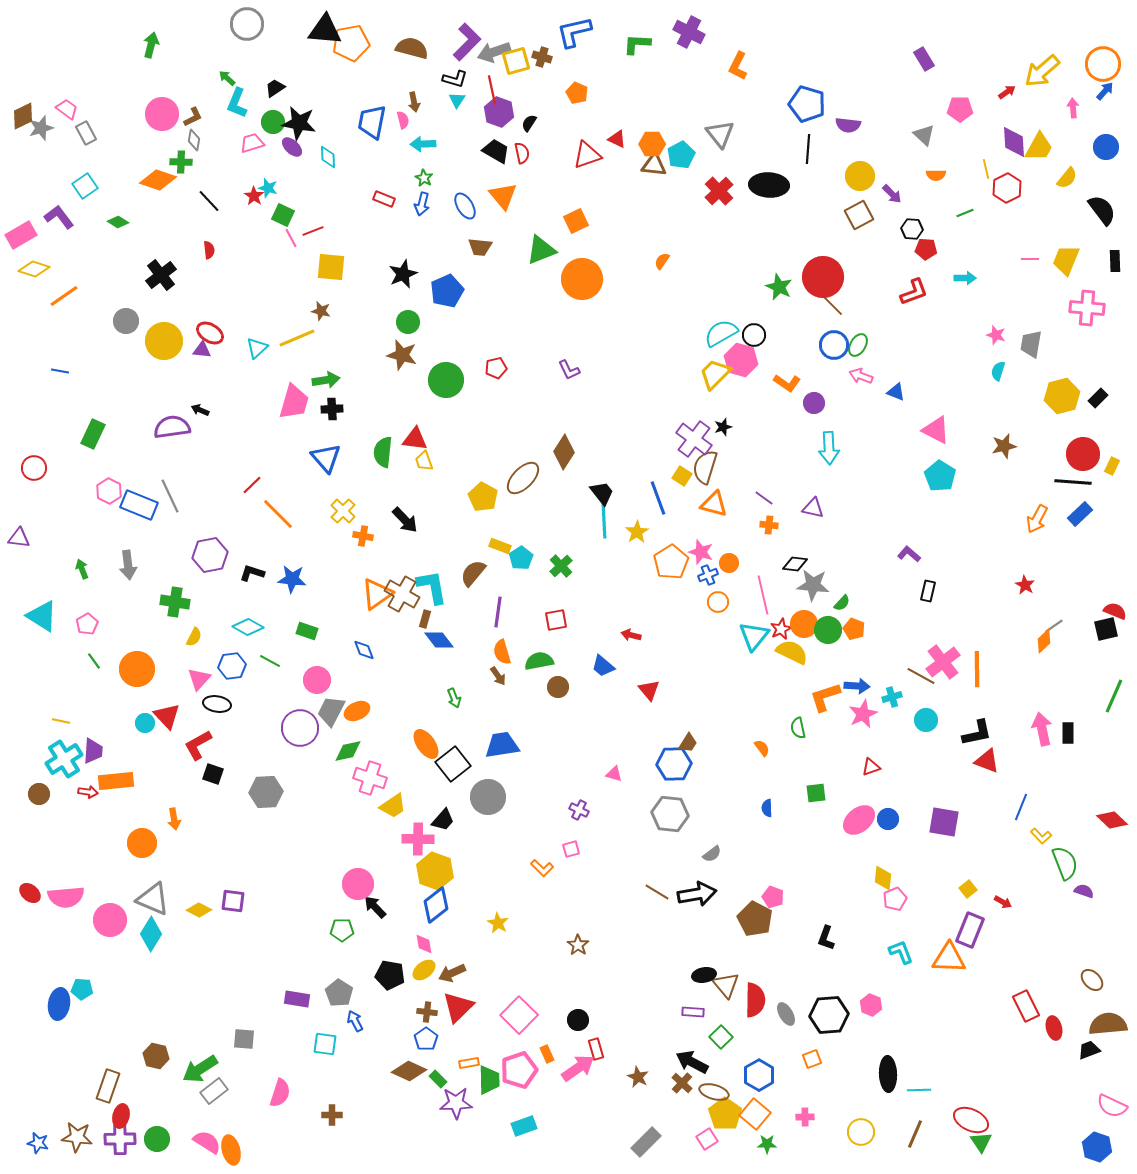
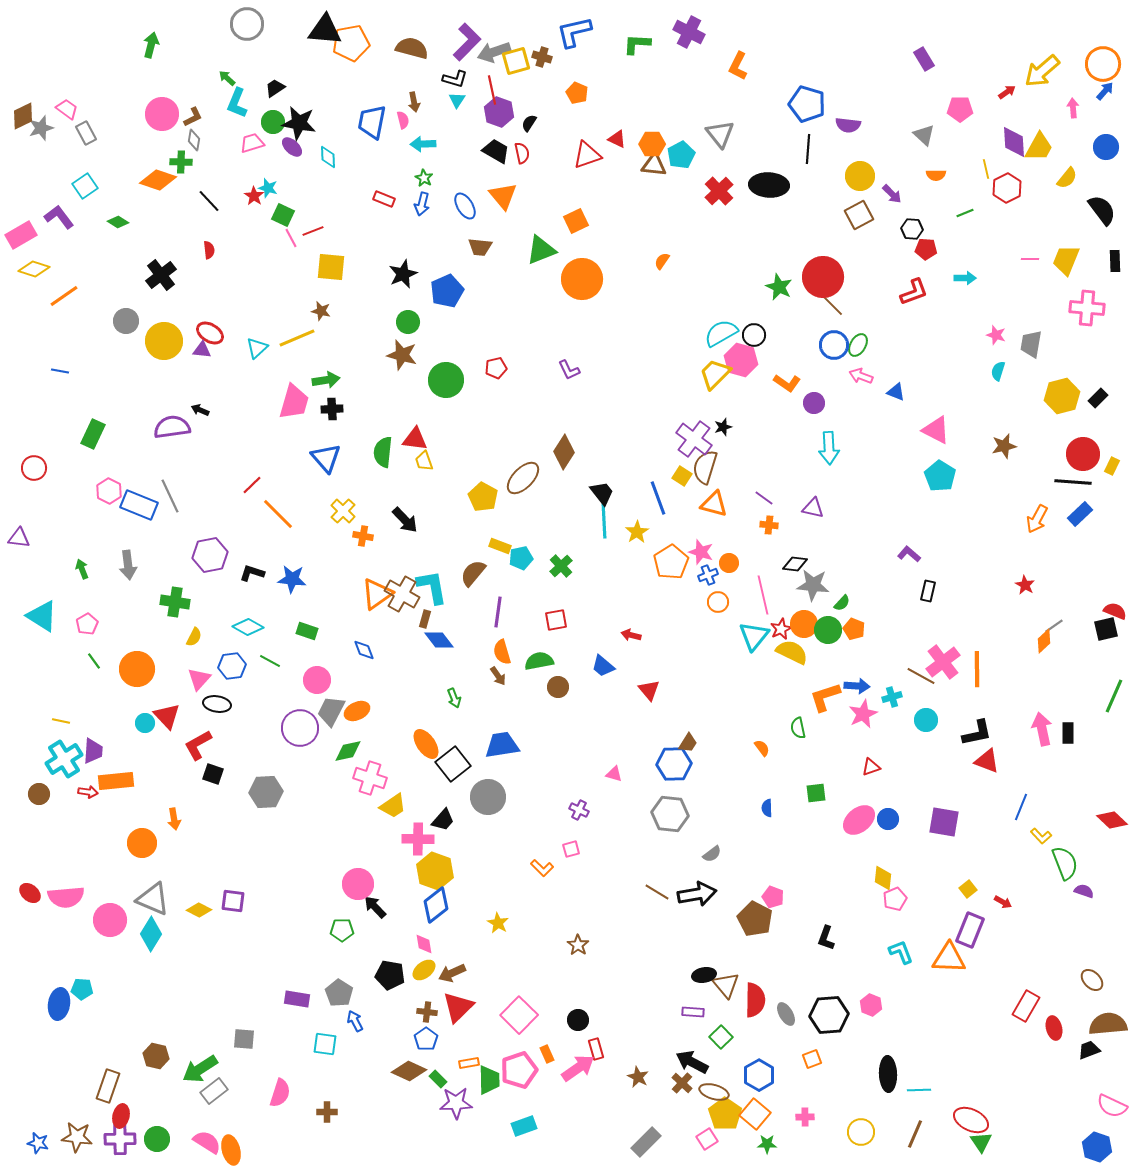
cyan pentagon at (521, 558): rotated 20 degrees clockwise
red rectangle at (1026, 1006): rotated 56 degrees clockwise
brown cross at (332, 1115): moved 5 px left, 3 px up
